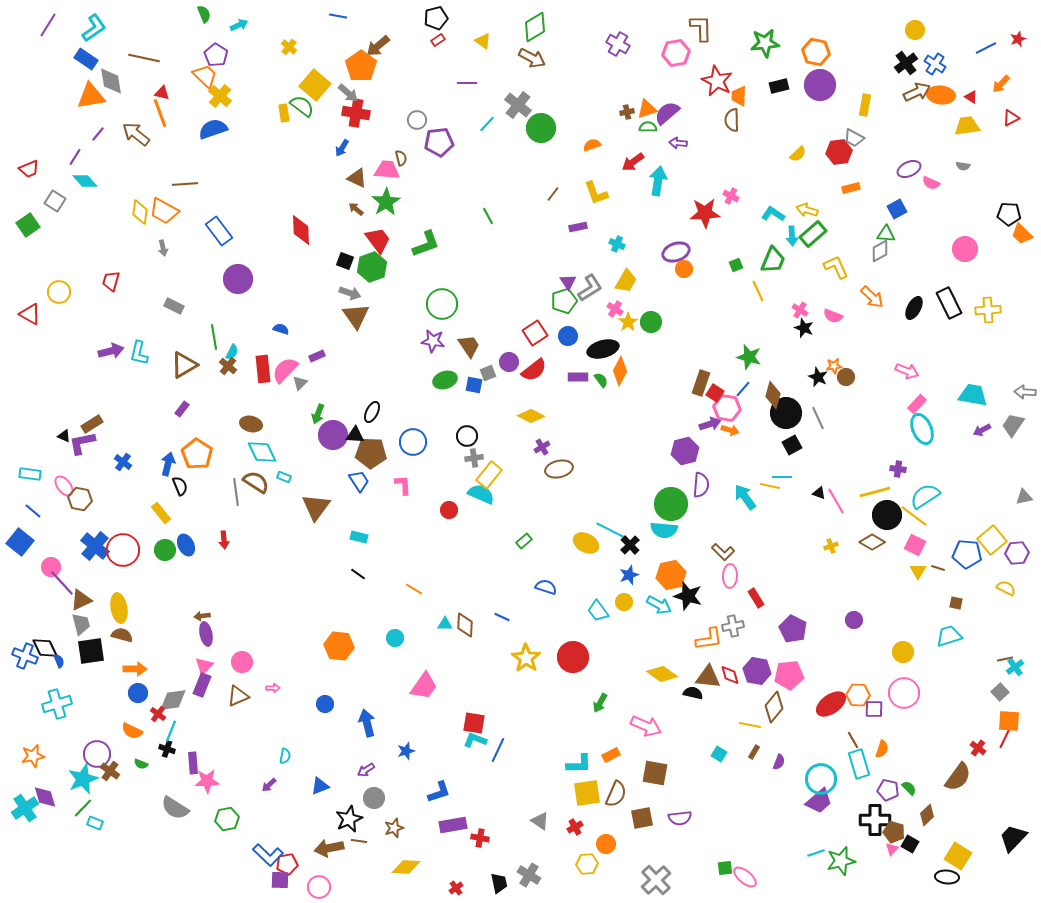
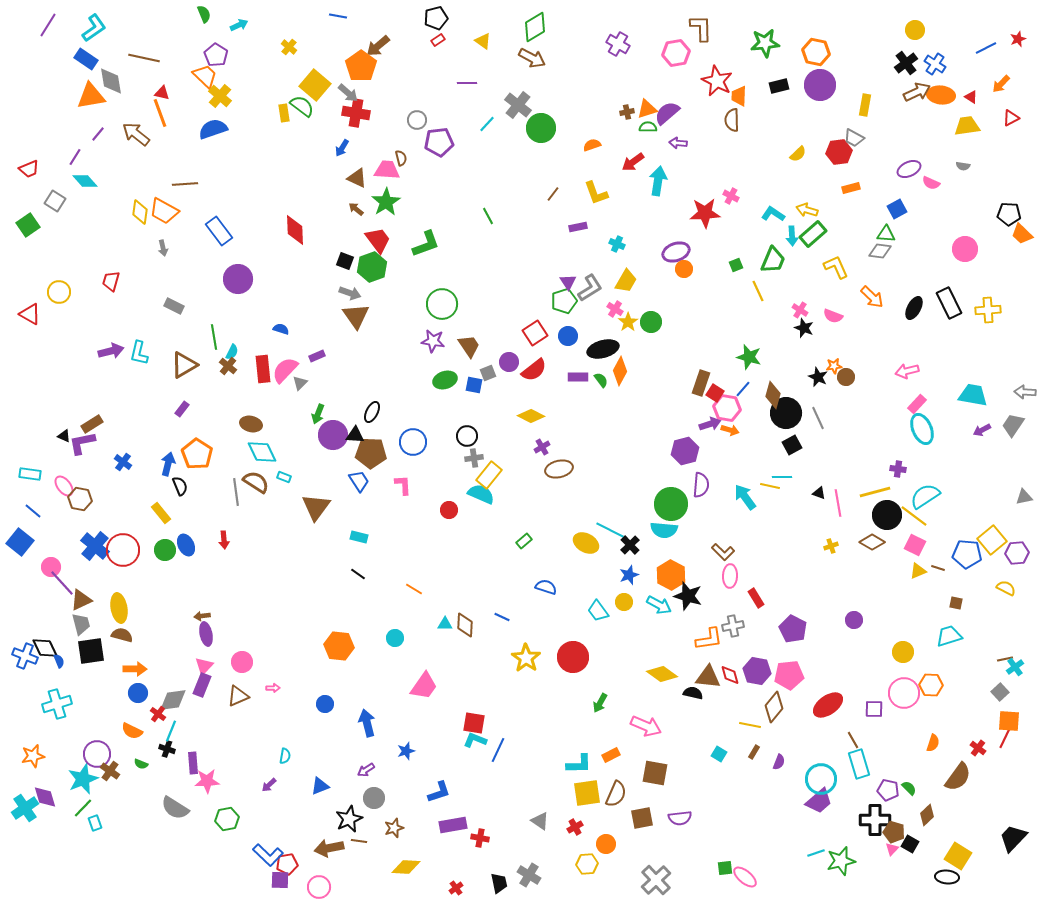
red diamond at (301, 230): moved 6 px left
gray diamond at (880, 251): rotated 35 degrees clockwise
pink arrow at (907, 371): rotated 145 degrees clockwise
pink line at (836, 501): moved 2 px right, 2 px down; rotated 20 degrees clockwise
yellow triangle at (918, 571): rotated 36 degrees clockwise
orange hexagon at (671, 575): rotated 20 degrees counterclockwise
orange hexagon at (858, 695): moved 73 px right, 10 px up
red ellipse at (831, 704): moved 3 px left, 1 px down
orange semicircle at (882, 749): moved 51 px right, 6 px up
cyan rectangle at (95, 823): rotated 49 degrees clockwise
